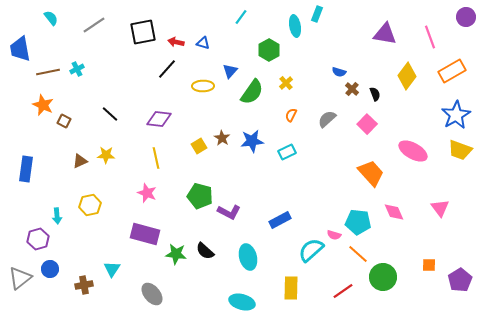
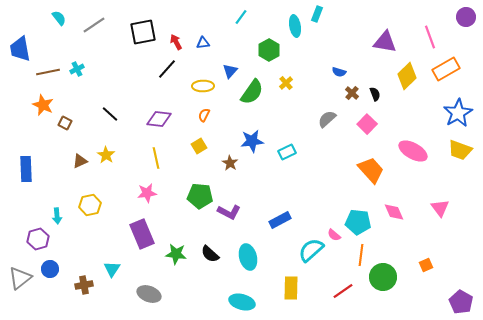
cyan semicircle at (51, 18): moved 8 px right
purple triangle at (385, 34): moved 8 px down
red arrow at (176, 42): rotated 49 degrees clockwise
blue triangle at (203, 43): rotated 24 degrees counterclockwise
orange rectangle at (452, 71): moved 6 px left, 2 px up
yellow diamond at (407, 76): rotated 8 degrees clockwise
brown cross at (352, 89): moved 4 px down
orange semicircle at (291, 115): moved 87 px left
blue star at (456, 115): moved 2 px right, 2 px up
brown square at (64, 121): moved 1 px right, 2 px down
brown star at (222, 138): moved 8 px right, 25 px down
yellow star at (106, 155): rotated 30 degrees clockwise
blue rectangle at (26, 169): rotated 10 degrees counterclockwise
orange trapezoid at (371, 173): moved 3 px up
pink star at (147, 193): rotated 30 degrees counterclockwise
green pentagon at (200, 196): rotated 10 degrees counterclockwise
purple rectangle at (145, 234): moved 3 px left; rotated 52 degrees clockwise
pink semicircle at (334, 235): rotated 24 degrees clockwise
black semicircle at (205, 251): moved 5 px right, 3 px down
orange line at (358, 254): moved 3 px right, 1 px down; rotated 55 degrees clockwise
orange square at (429, 265): moved 3 px left; rotated 24 degrees counterclockwise
purple pentagon at (460, 280): moved 1 px right, 22 px down; rotated 10 degrees counterclockwise
gray ellipse at (152, 294): moved 3 px left; rotated 30 degrees counterclockwise
